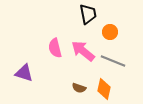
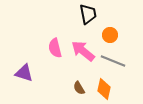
orange circle: moved 3 px down
brown semicircle: rotated 40 degrees clockwise
